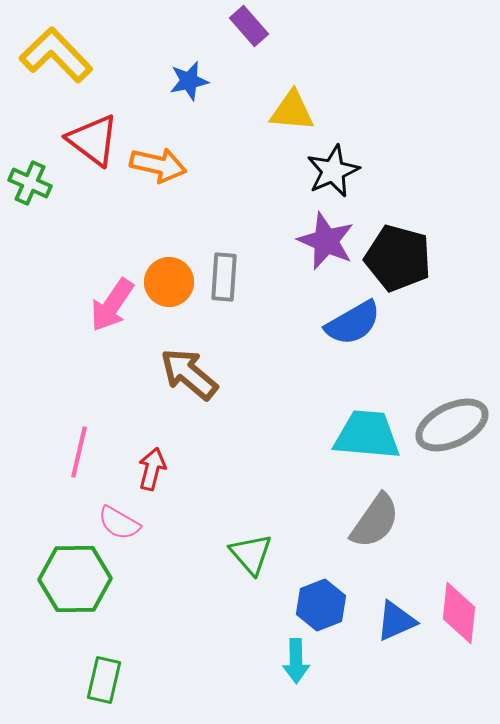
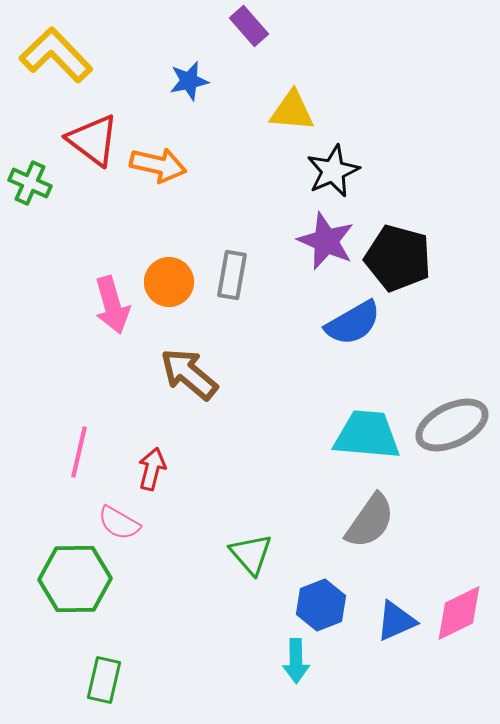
gray rectangle: moved 8 px right, 2 px up; rotated 6 degrees clockwise
pink arrow: rotated 50 degrees counterclockwise
gray semicircle: moved 5 px left
pink diamond: rotated 58 degrees clockwise
